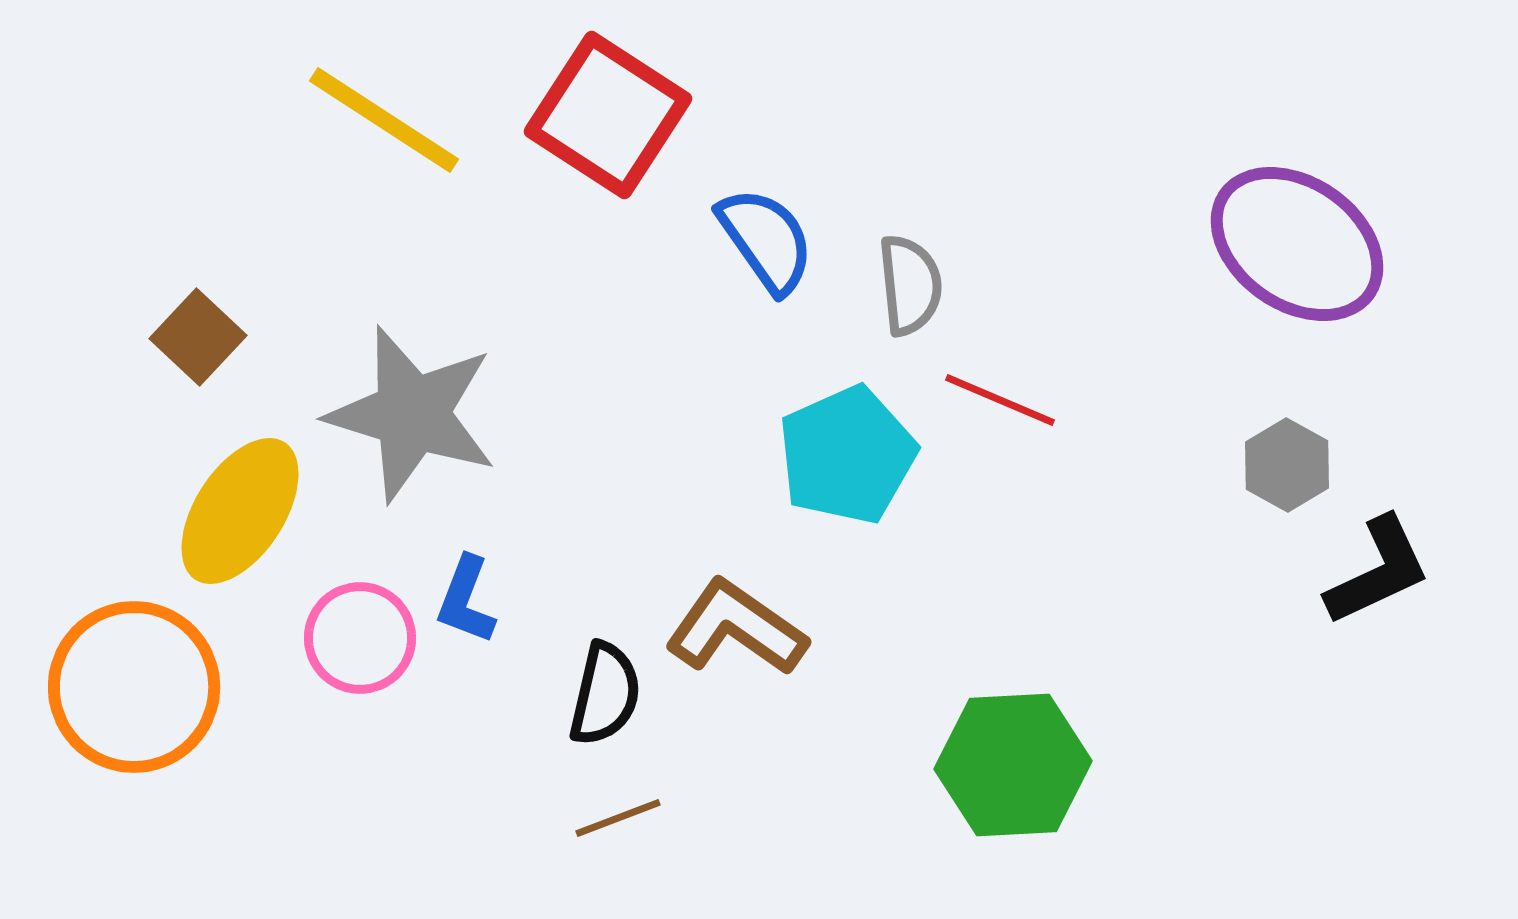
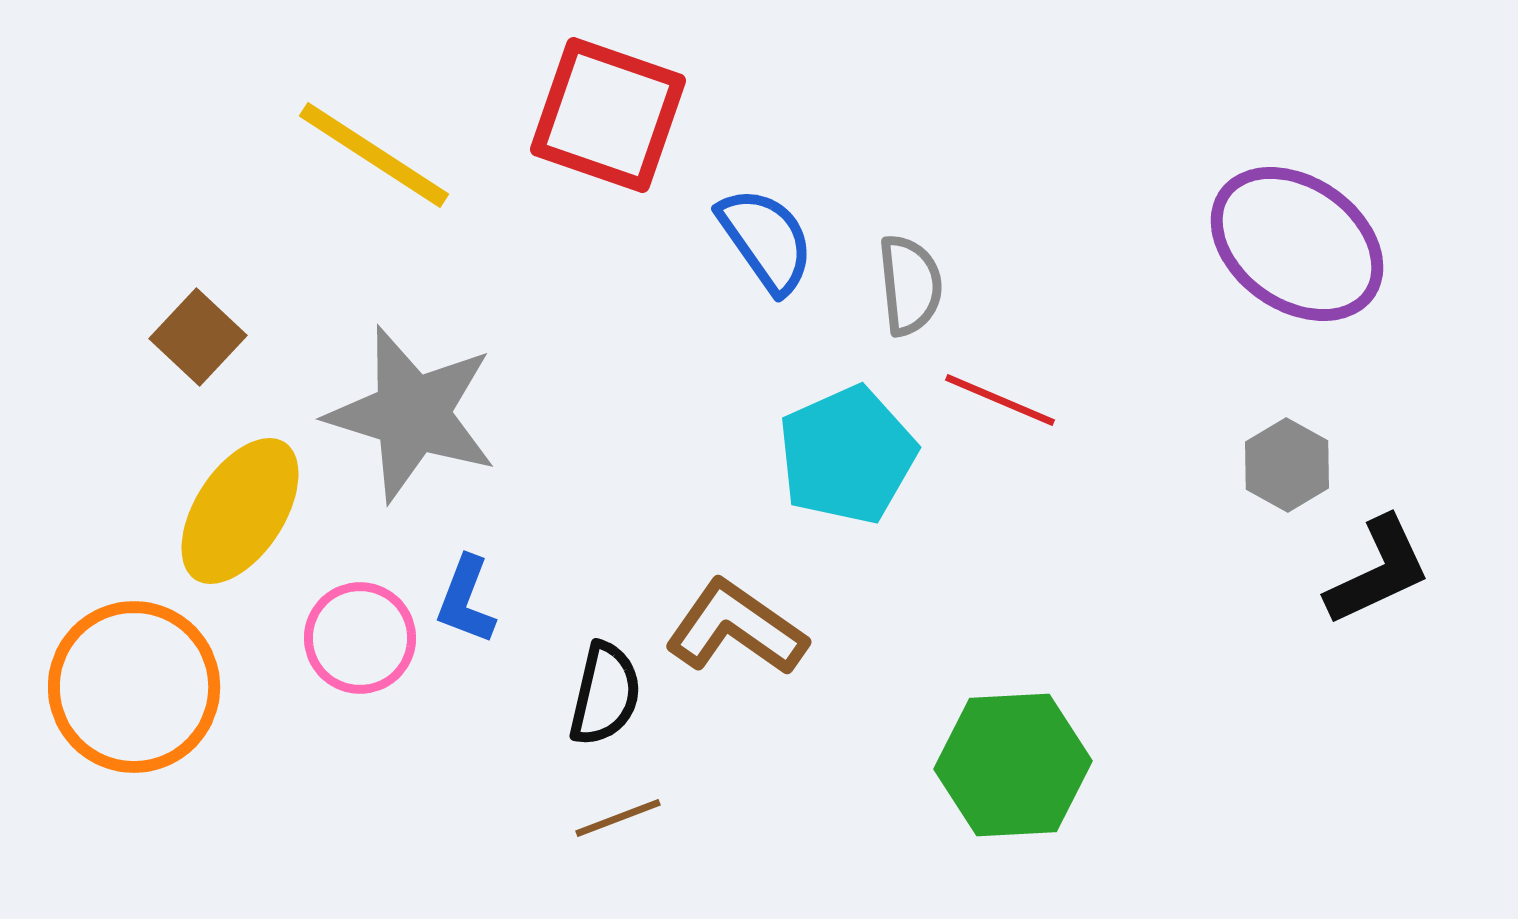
red square: rotated 14 degrees counterclockwise
yellow line: moved 10 px left, 35 px down
